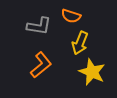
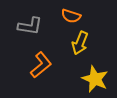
gray L-shape: moved 9 px left
yellow star: moved 3 px right, 7 px down
